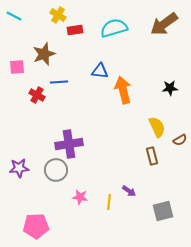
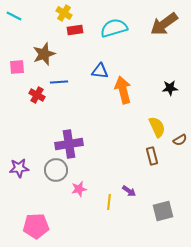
yellow cross: moved 6 px right, 2 px up
pink star: moved 1 px left, 8 px up; rotated 21 degrees counterclockwise
